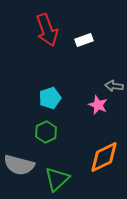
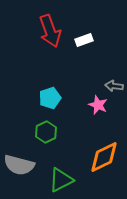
red arrow: moved 3 px right, 1 px down
green triangle: moved 4 px right, 1 px down; rotated 16 degrees clockwise
